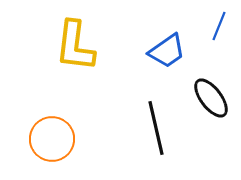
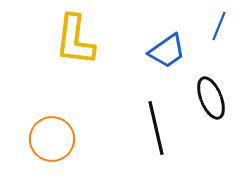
yellow L-shape: moved 6 px up
black ellipse: rotated 15 degrees clockwise
